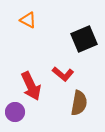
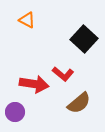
orange triangle: moved 1 px left
black square: rotated 24 degrees counterclockwise
red arrow: moved 3 px right, 2 px up; rotated 56 degrees counterclockwise
brown semicircle: rotated 40 degrees clockwise
